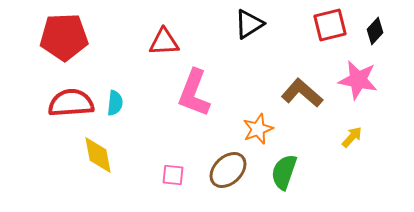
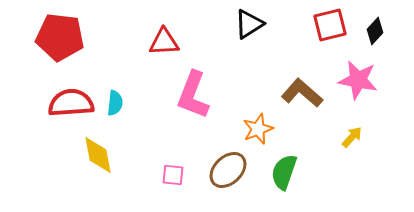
red pentagon: moved 4 px left; rotated 9 degrees clockwise
pink L-shape: moved 1 px left, 2 px down
